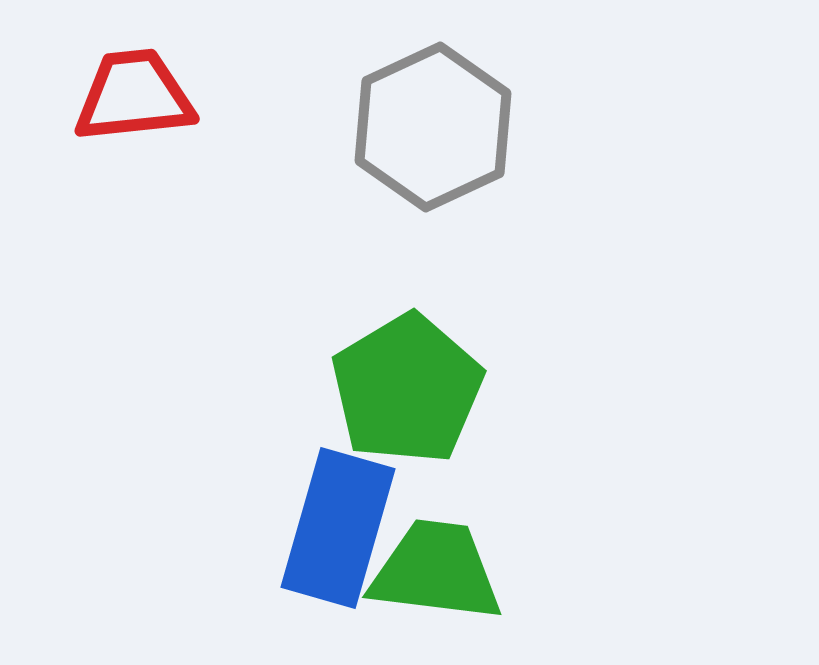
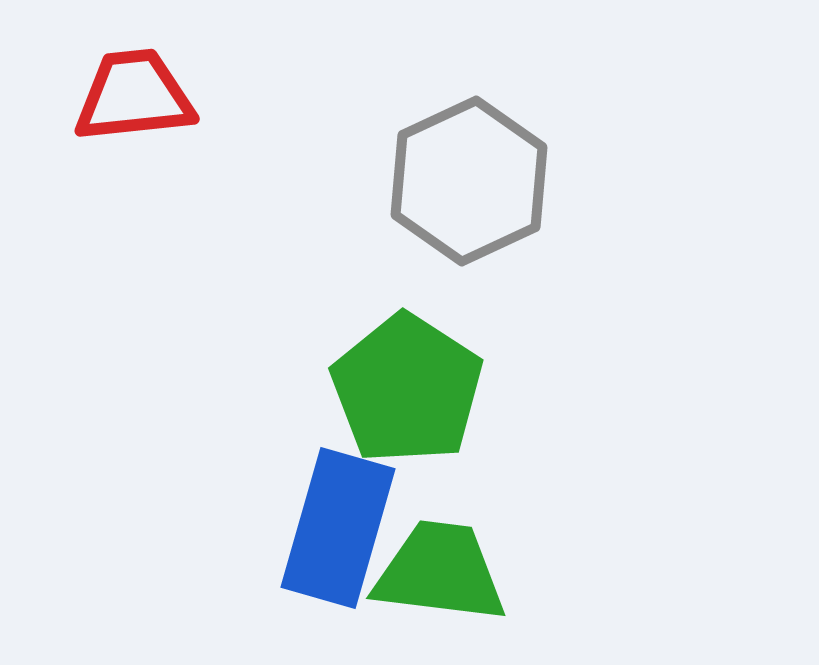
gray hexagon: moved 36 px right, 54 px down
green pentagon: rotated 8 degrees counterclockwise
green trapezoid: moved 4 px right, 1 px down
